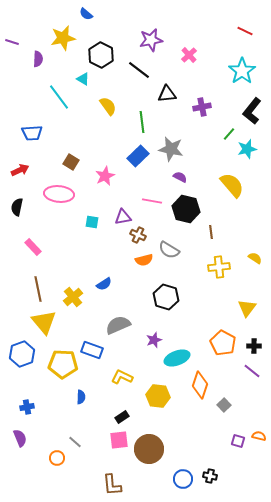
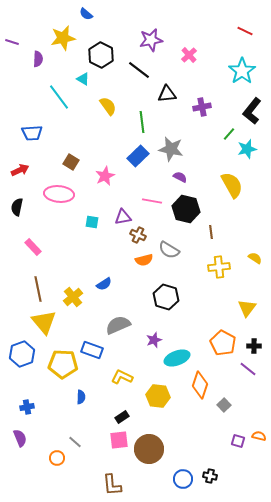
yellow semicircle at (232, 185): rotated 12 degrees clockwise
purple line at (252, 371): moved 4 px left, 2 px up
